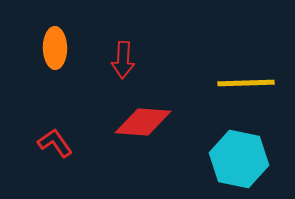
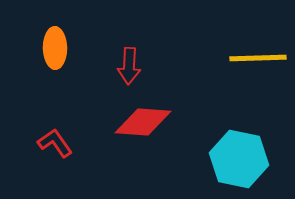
red arrow: moved 6 px right, 6 px down
yellow line: moved 12 px right, 25 px up
